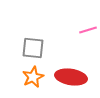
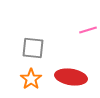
orange star: moved 2 px left, 2 px down; rotated 10 degrees counterclockwise
